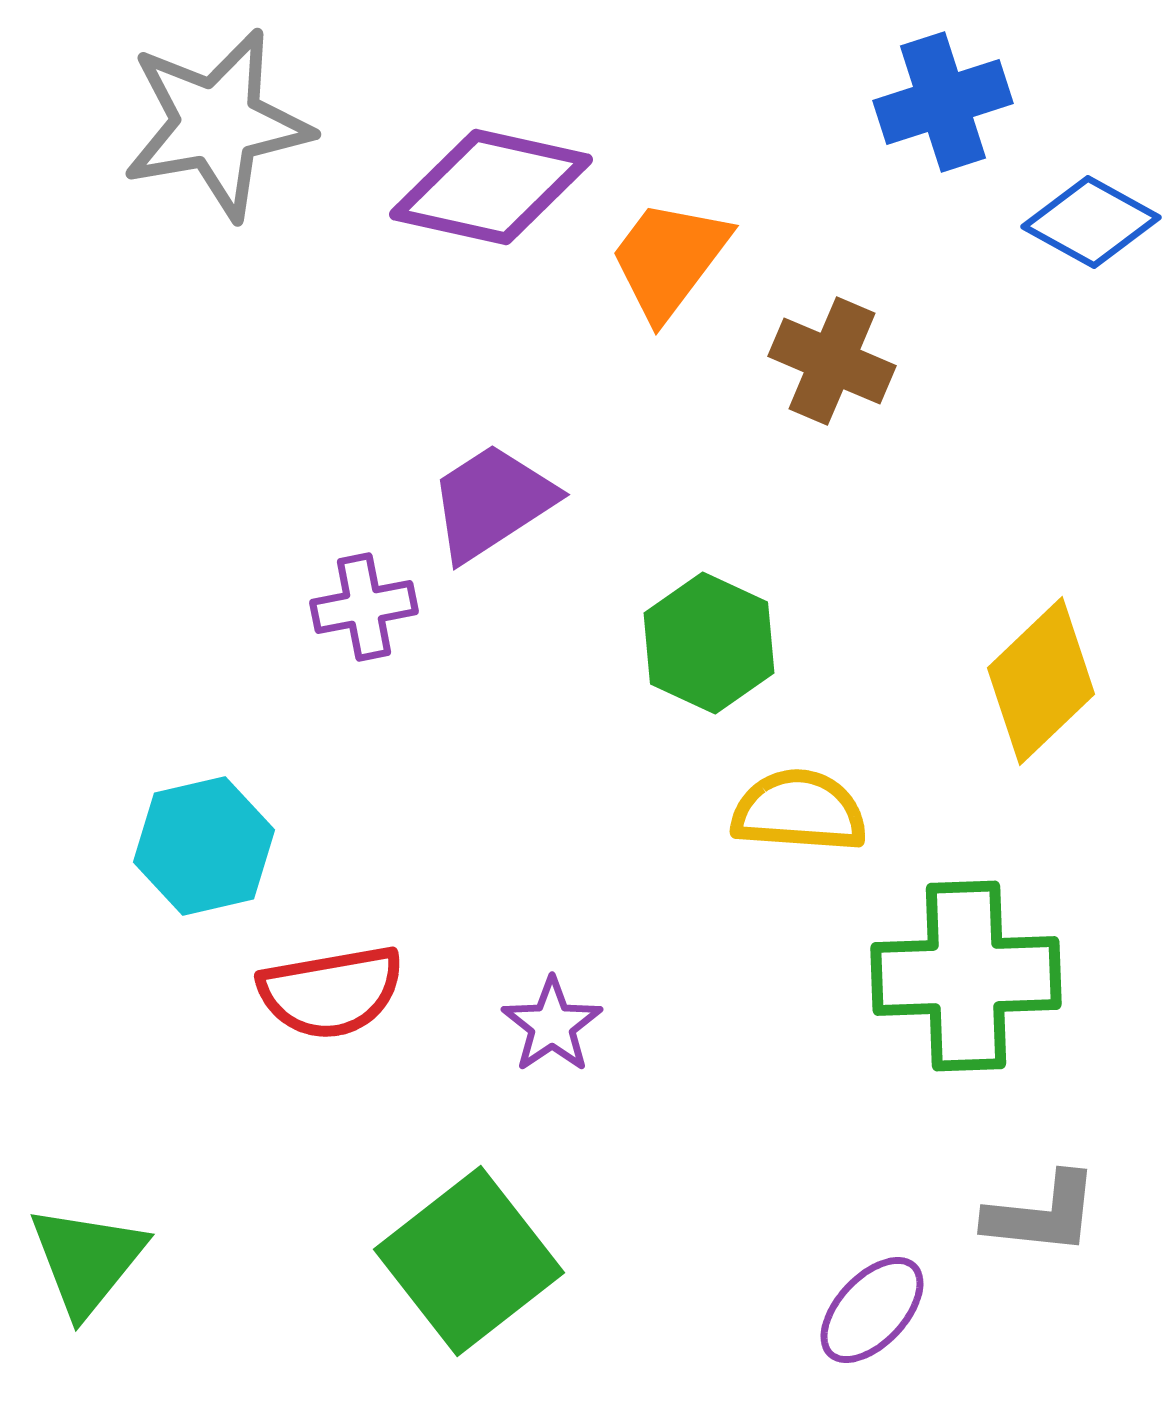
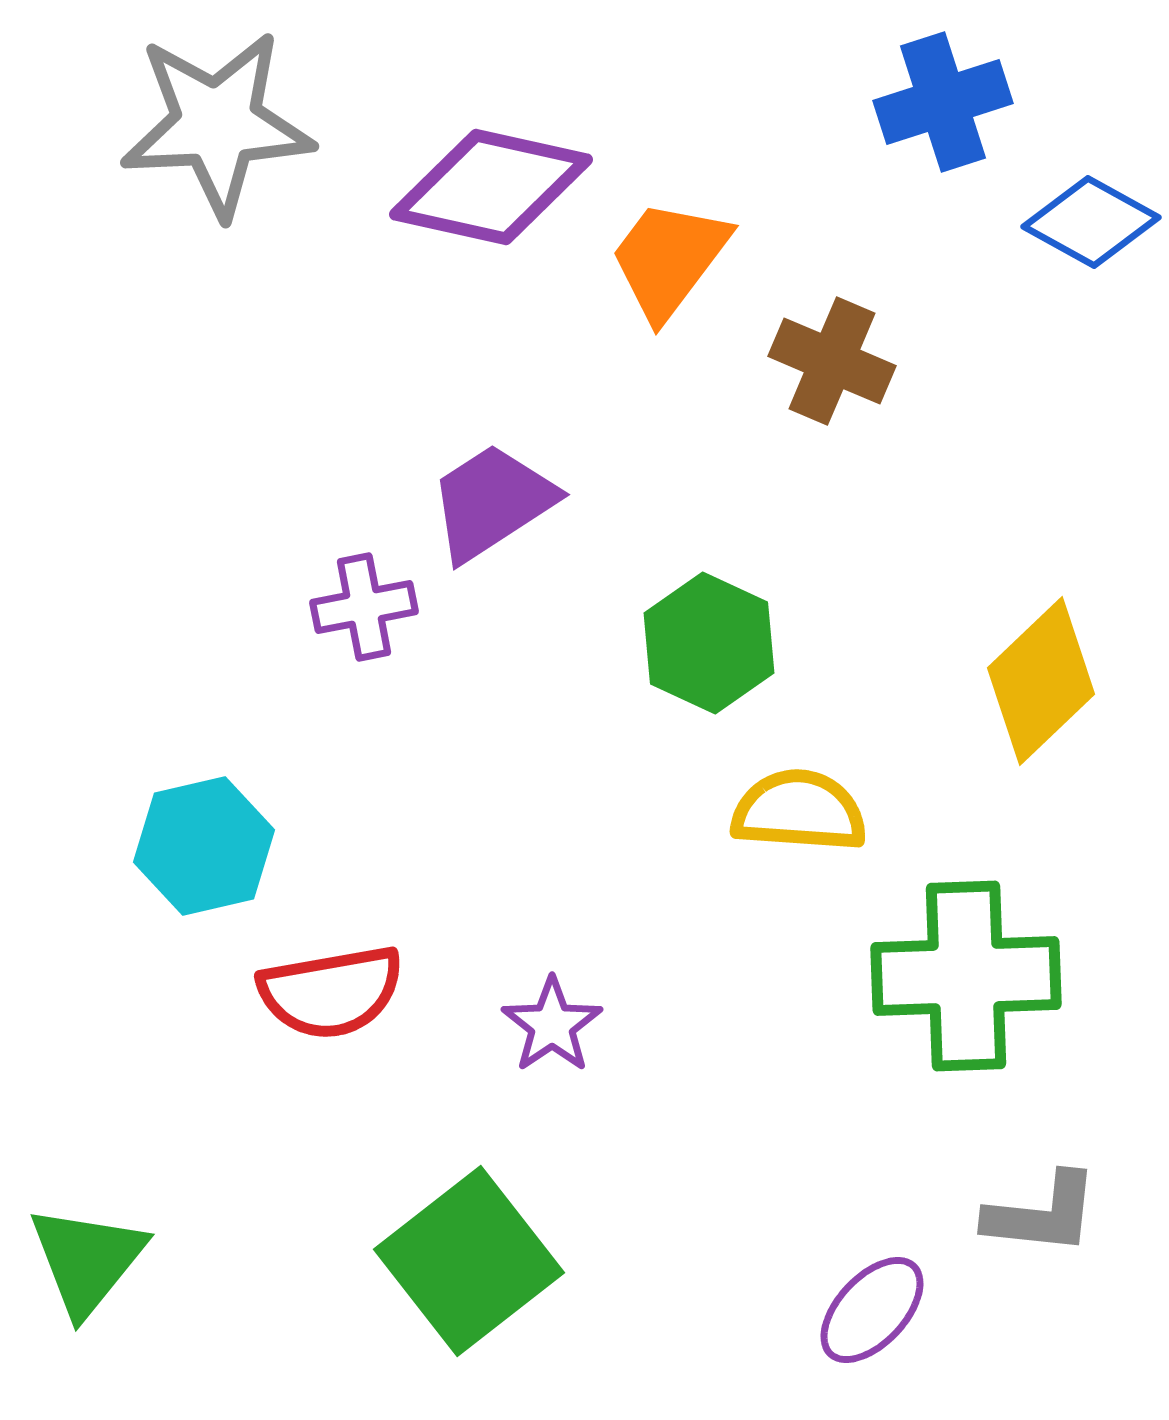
gray star: rotated 7 degrees clockwise
